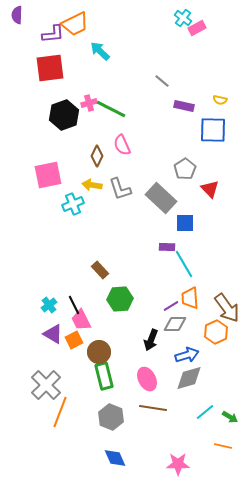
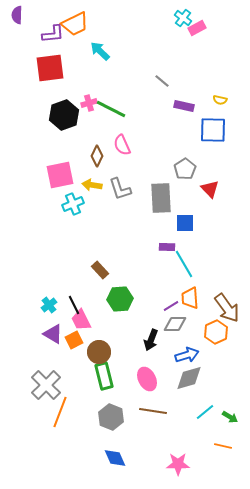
pink square at (48, 175): moved 12 px right
gray rectangle at (161, 198): rotated 44 degrees clockwise
brown line at (153, 408): moved 3 px down
